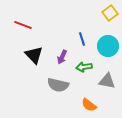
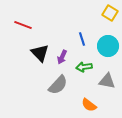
yellow square: rotated 21 degrees counterclockwise
black triangle: moved 6 px right, 2 px up
gray semicircle: rotated 60 degrees counterclockwise
